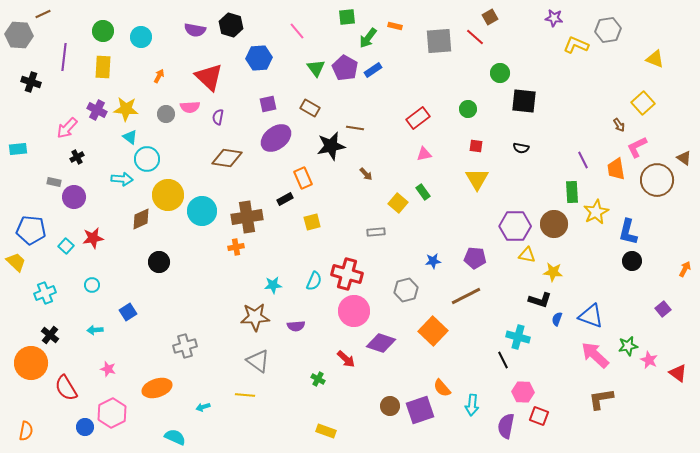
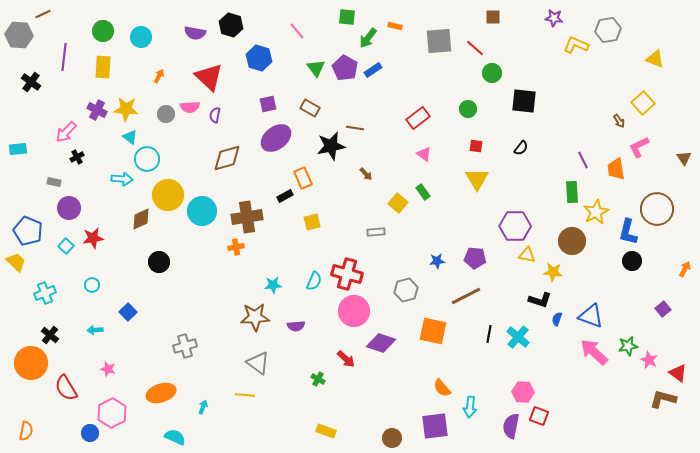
green square at (347, 17): rotated 12 degrees clockwise
brown square at (490, 17): moved 3 px right; rotated 28 degrees clockwise
purple semicircle at (195, 30): moved 3 px down
red line at (475, 37): moved 11 px down
blue hexagon at (259, 58): rotated 20 degrees clockwise
green circle at (500, 73): moved 8 px left
black cross at (31, 82): rotated 18 degrees clockwise
purple semicircle at (218, 117): moved 3 px left, 2 px up
brown arrow at (619, 125): moved 4 px up
pink arrow at (67, 128): moved 1 px left, 4 px down
pink L-shape at (637, 147): moved 2 px right
black semicircle at (521, 148): rotated 63 degrees counterclockwise
pink triangle at (424, 154): rotated 49 degrees clockwise
brown diamond at (227, 158): rotated 24 degrees counterclockwise
brown triangle at (684, 158): rotated 21 degrees clockwise
brown circle at (657, 180): moved 29 px down
purple circle at (74, 197): moved 5 px left, 11 px down
black rectangle at (285, 199): moved 3 px up
brown circle at (554, 224): moved 18 px right, 17 px down
blue pentagon at (31, 230): moved 3 px left, 1 px down; rotated 16 degrees clockwise
blue star at (433, 261): moved 4 px right
blue square at (128, 312): rotated 12 degrees counterclockwise
orange square at (433, 331): rotated 32 degrees counterclockwise
cyan cross at (518, 337): rotated 25 degrees clockwise
pink arrow at (595, 355): moved 1 px left, 3 px up
black line at (503, 360): moved 14 px left, 26 px up; rotated 36 degrees clockwise
gray triangle at (258, 361): moved 2 px down
orange ellipse at (157, 388): moved 4 px right, 5 px down
brown L-shape at (601, 399): moved 62 px right; rotated 24 degrees clockwise
cyan arrow at (472, 405): moved 2 px left, 2 px down
brown circle at (390, 406): moved 2 px right, 32 px down
cyan arrow at (203, 407): rotated 128 degrees clockwise
purple square at (420, 410): moved 15 px right, 16 px down; rotated 12 degrees clockwise
purple semicircle at (506, 426): moved 5 px right
blue circle at (85, 427): moved 5 px right, 6 px down
